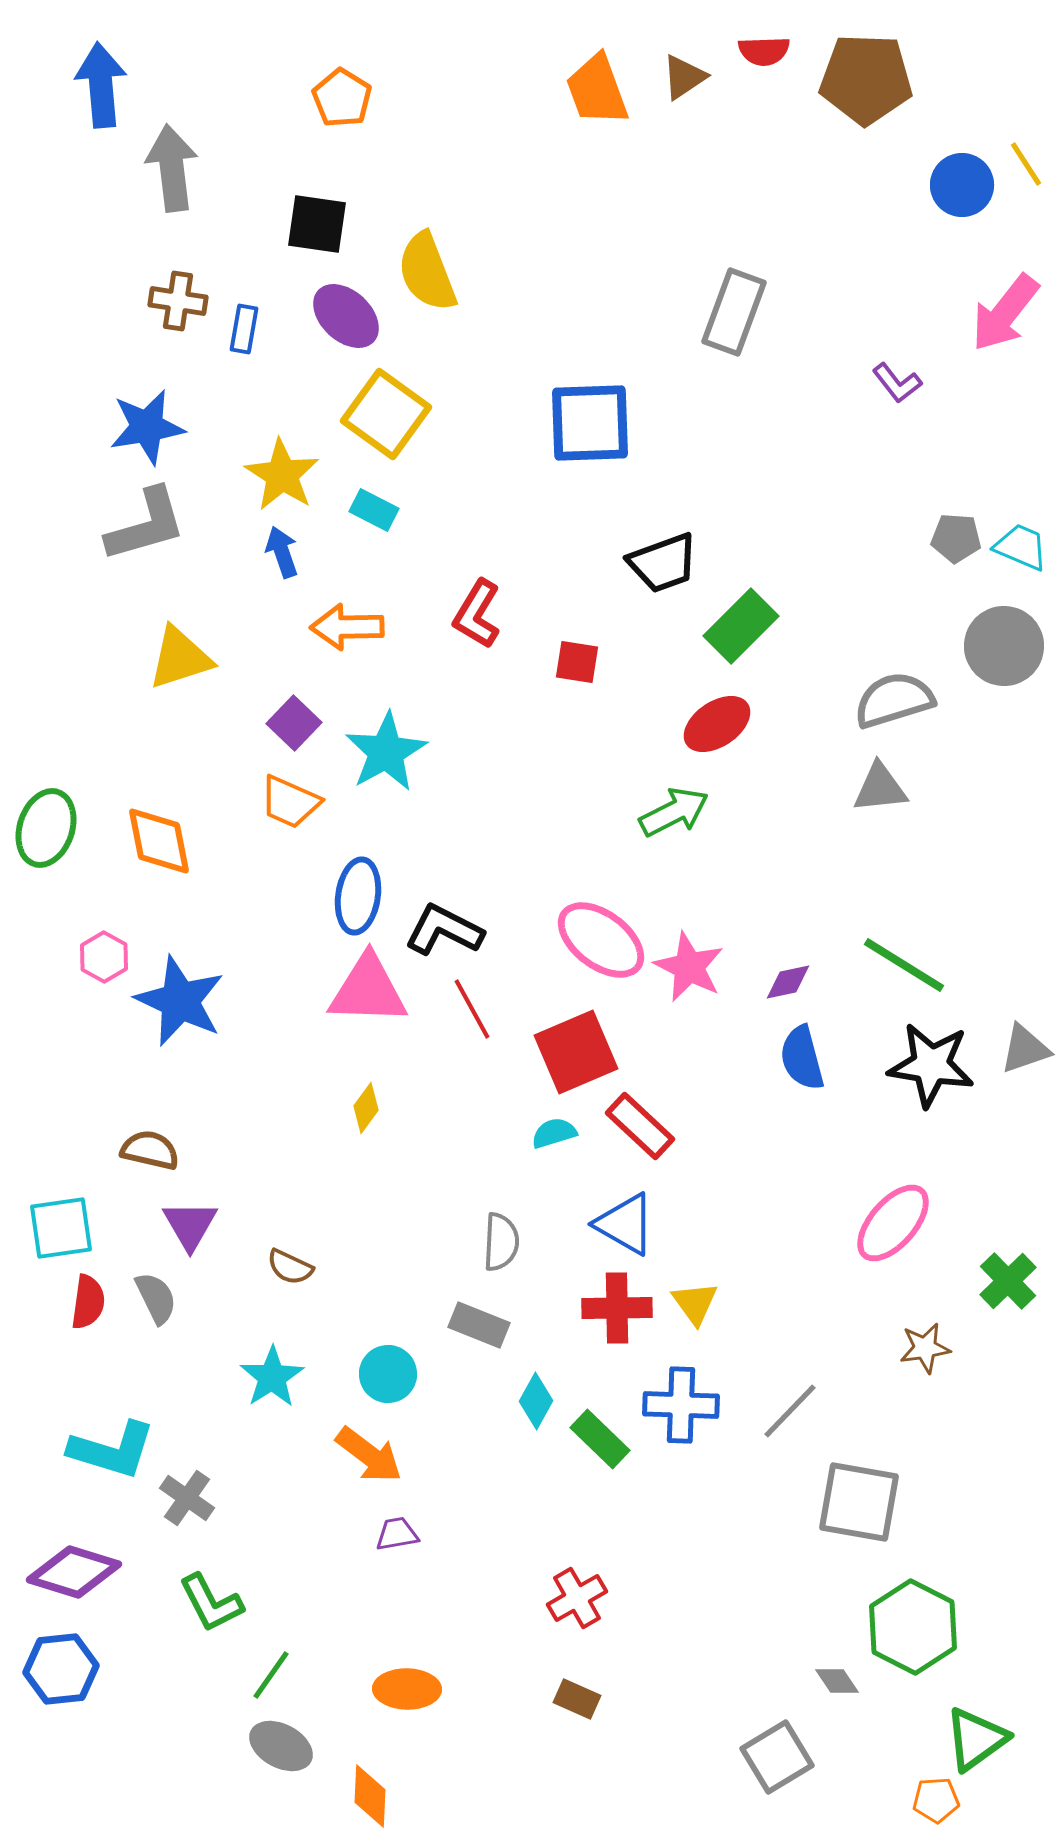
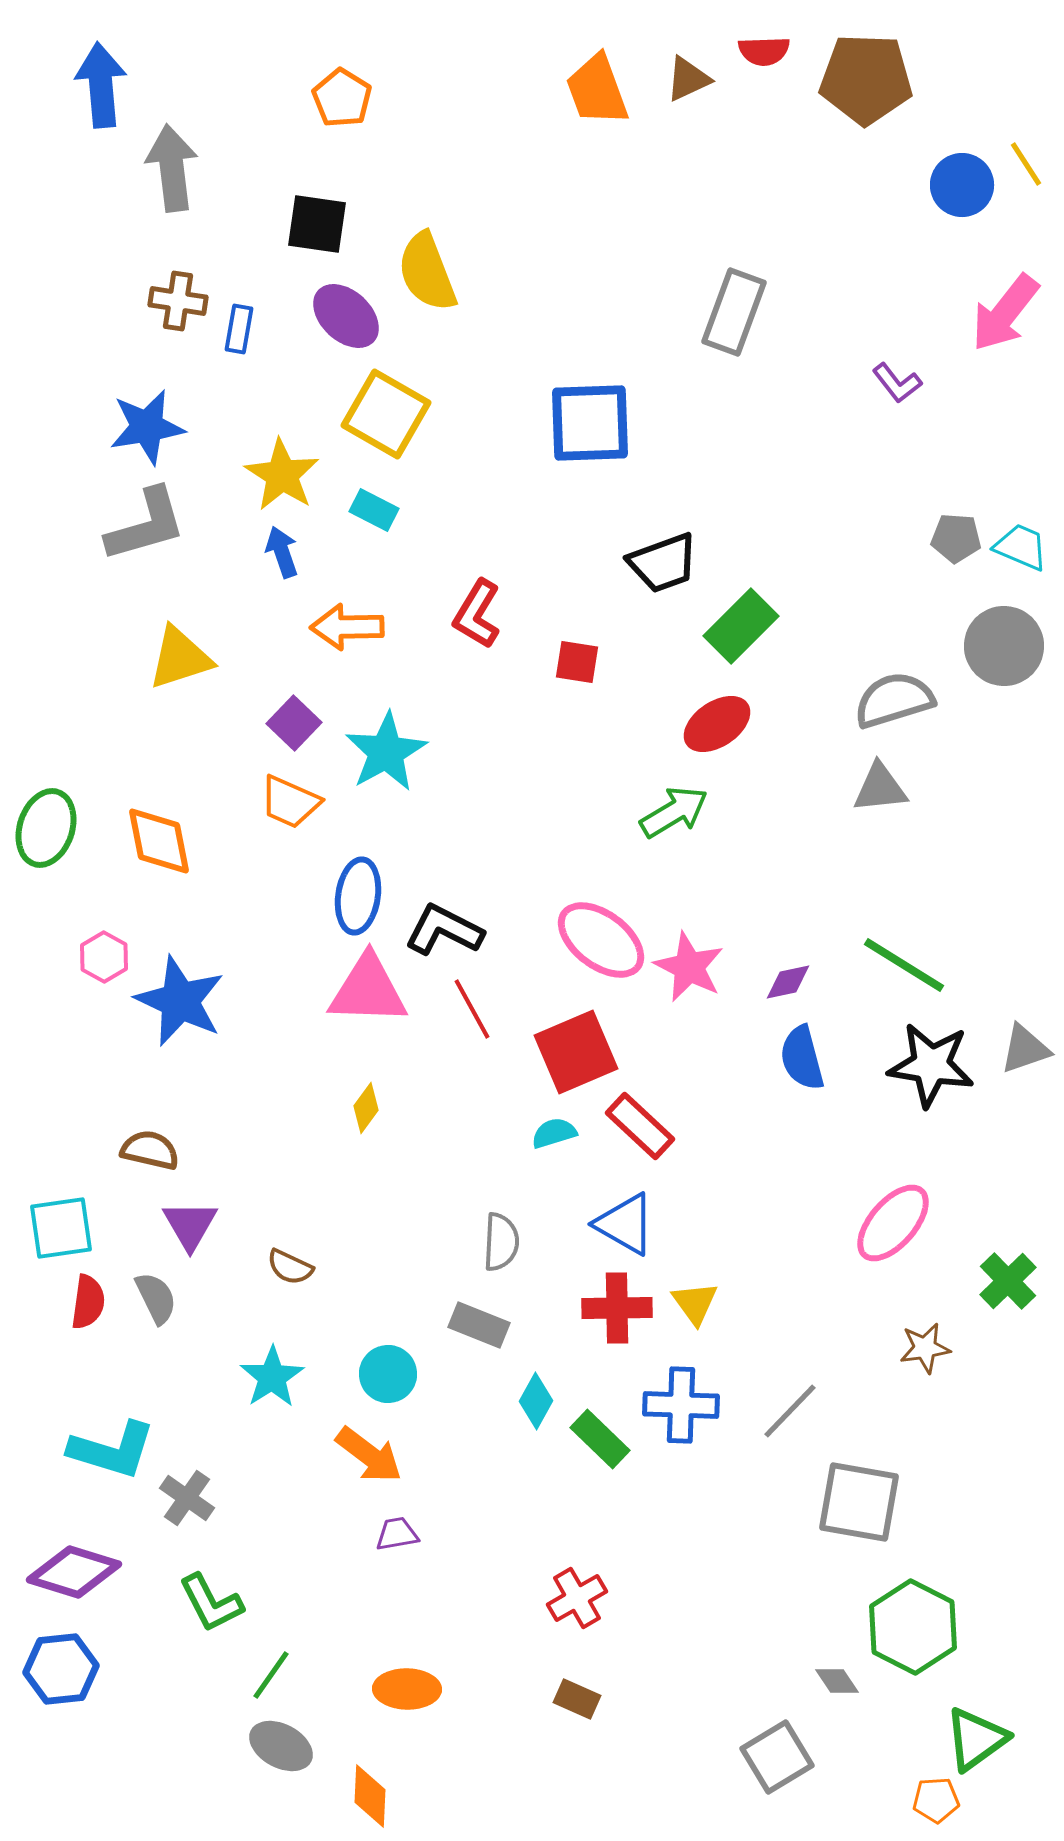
brown triangle at (684, 77): moved 4 px right, 2 px down; rotated 9 degrees clockwise
blue rectangle at (244, 329): moved 5 px left
yellow square at (386, 414): rotated 6 degrees counterclockwise
green arrow at (674, 812): rotated 4 degrees counterclockwise
